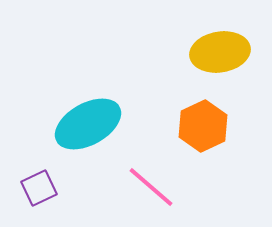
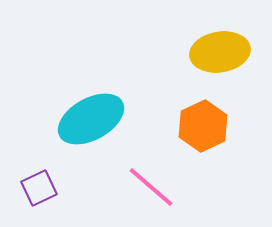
cyan ellipse: moved 3 px right, 5 px up
